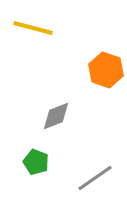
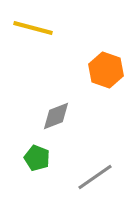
green pentagon: moved 1 px right, 4 px up
gray line: moved 1 px up
